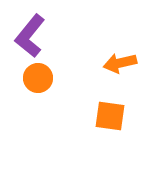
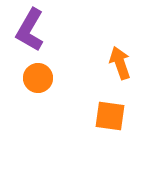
purple L-shape: moved 6 px up; rotated 9 degrees counterclockwise
orange arrow: rotated 84 degrees clockwise
